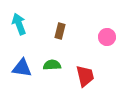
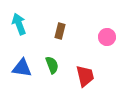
green semicircle: rotated 72 degrees clockwise
